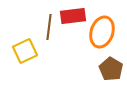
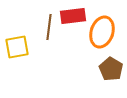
yellow square: moved 8 px left, 4 px up; rotated 15 degrees clockwise
